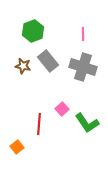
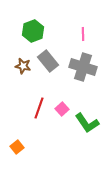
red line: moved 16 px up; rotated 15 degrees clockwise
